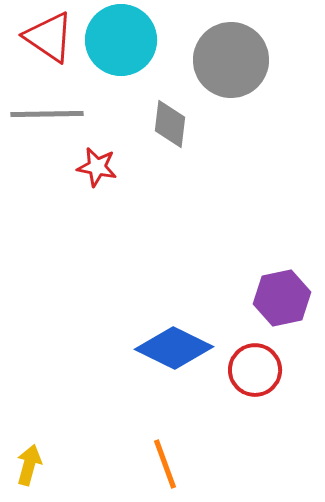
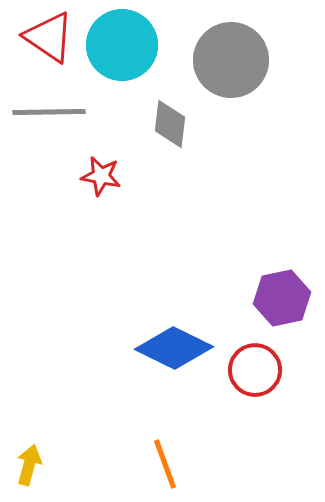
cyan circle: moved 1 px right, 5 px down
gray line: moved 2 px right, 2 px up
red star: moved 4 px right, 9 px down
